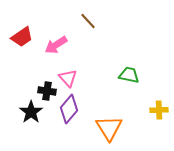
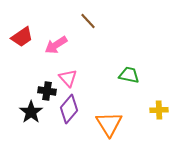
orange triangle: moved 4 px up
